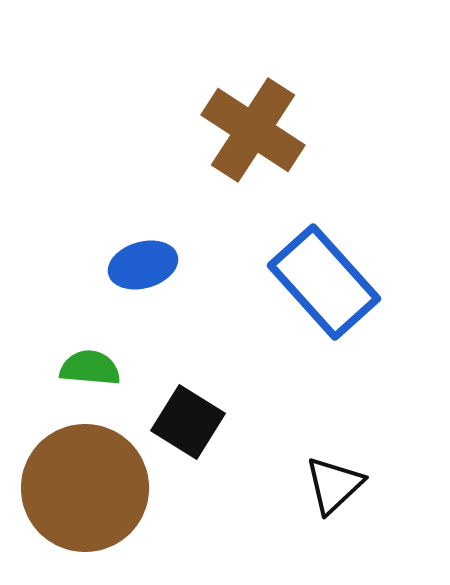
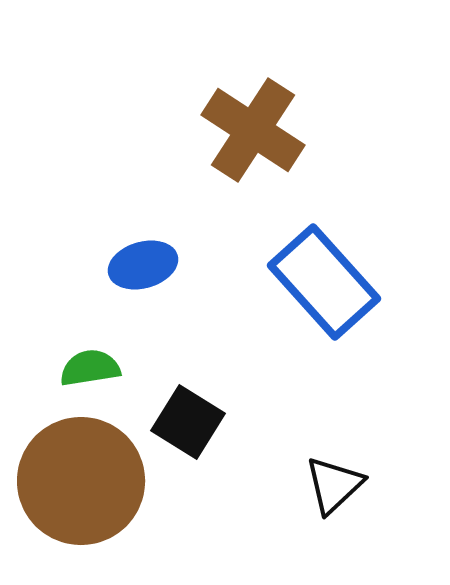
green semicircle: rotated 14 degrees counterclockwise
brown circle: moved 4 px left, 7 px up
